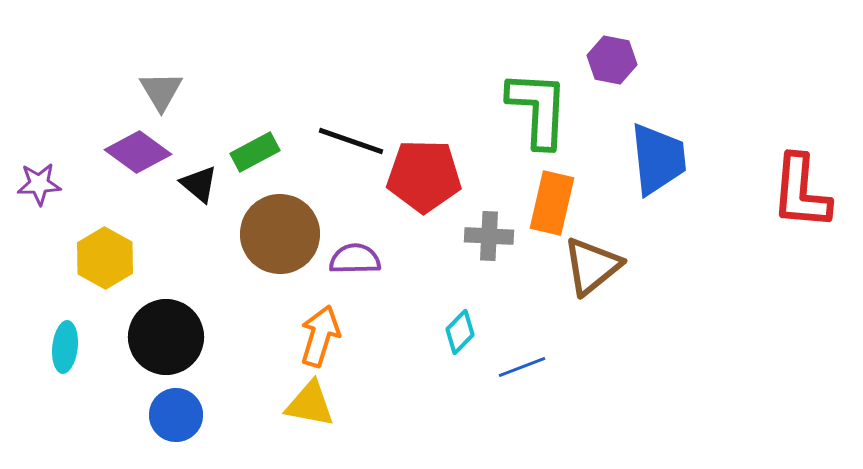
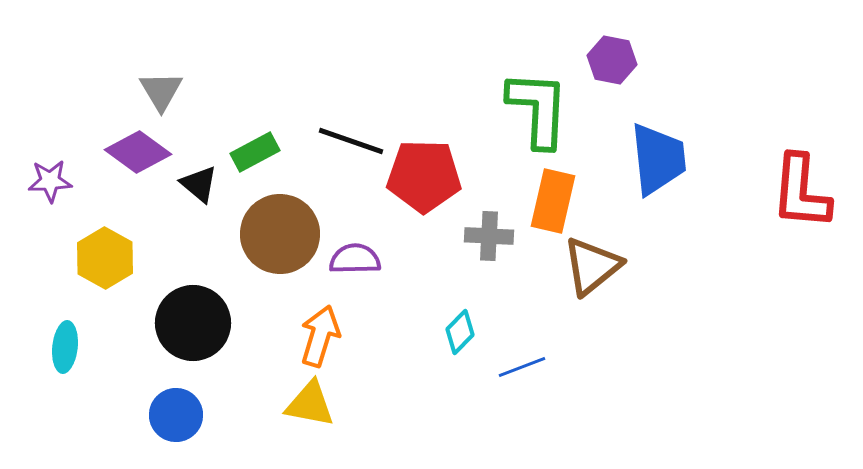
purple star: moved 11 px right, 3 px up
orange rectangle: moved 1 px right, 2 px up
black circle: moved 27 px right, 14 px up
